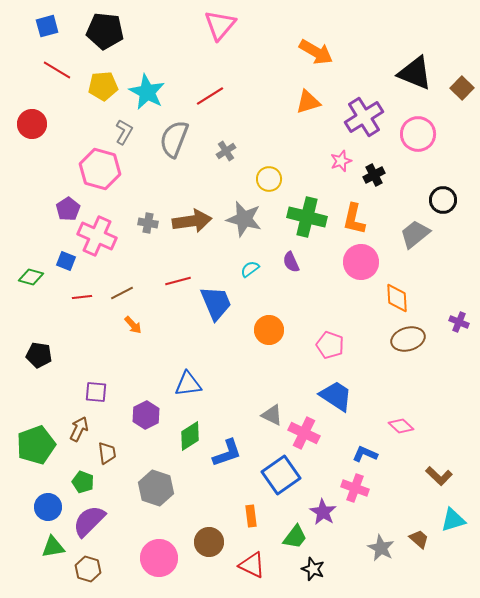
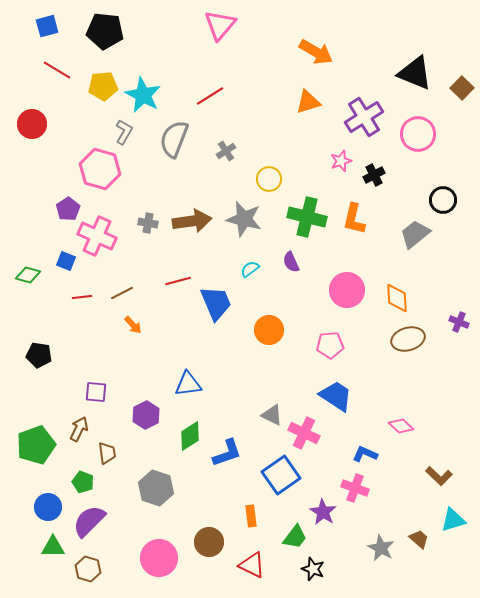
cyan star at (147, 92): moved 4 px left, 3 px down
pink circle at (361, 262): moved 14 px left, 28 px down
green diamond at (31, 277): moved 3 px left, 2 px up
pink pentagon at (330, 345): rotated 24 degrees counterclockwise
green triangle at (53, 547): rotated 10 degrees clockwise
